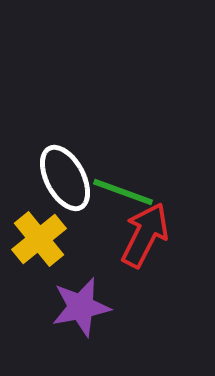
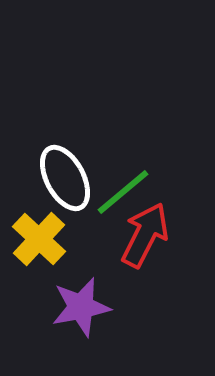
green line: rotated 60 degrees counterclockwise
yellow cross: rotated 8 degrees counterclockwise
